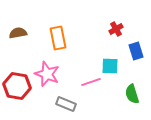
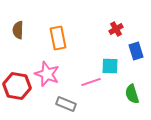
brown semicircle: moved 3 px up; rotated 78 degrees counterclockwise
